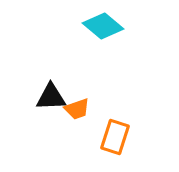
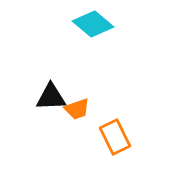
cyan diamond: moved 10 px left, 2 px up
orange rectangle: rotated 44 degrees counterclockwise
